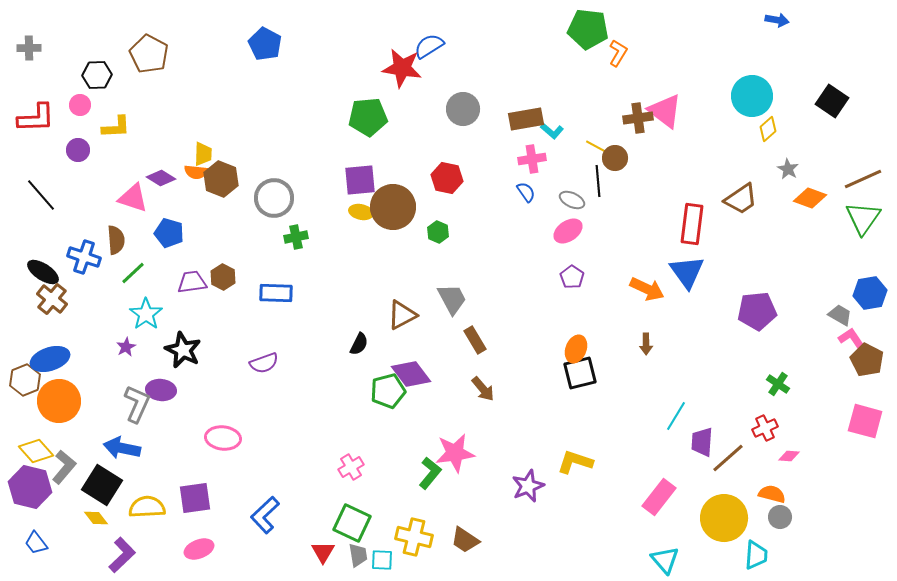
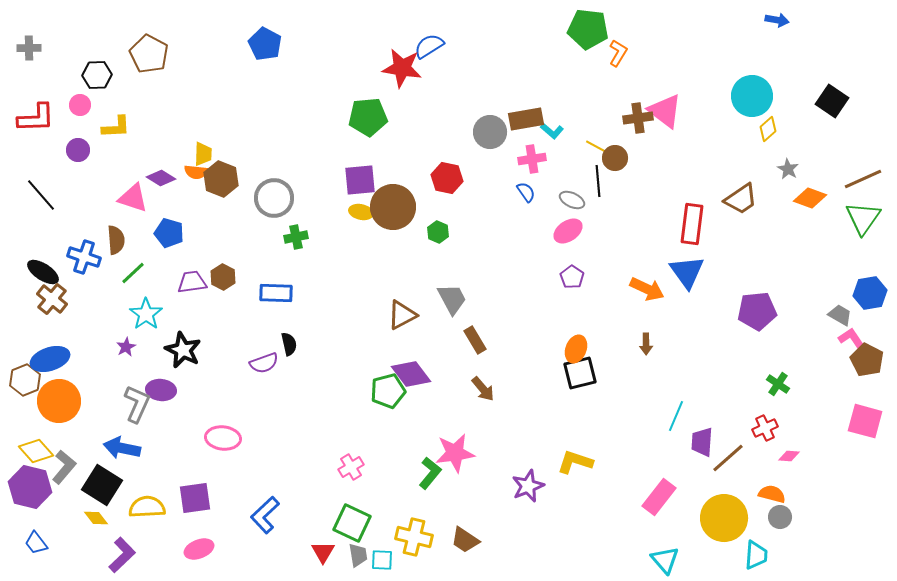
gray circle at (463, 109): moved 27 px right, 23 px down
black semicircle at (359, 344): moved 70 px left; rotated 40 degrees counterclockwise
cyan line at (676, 416): rotated 8 degrees counterclockwise
